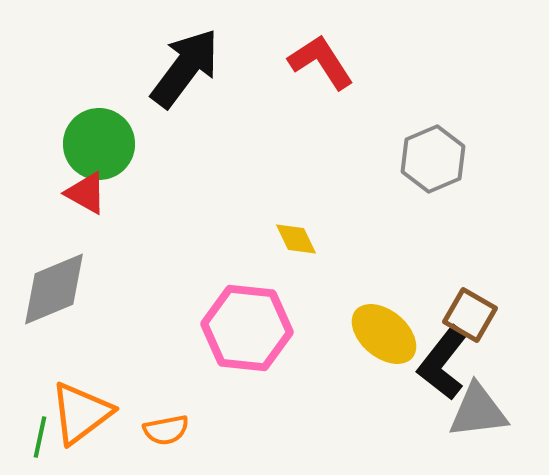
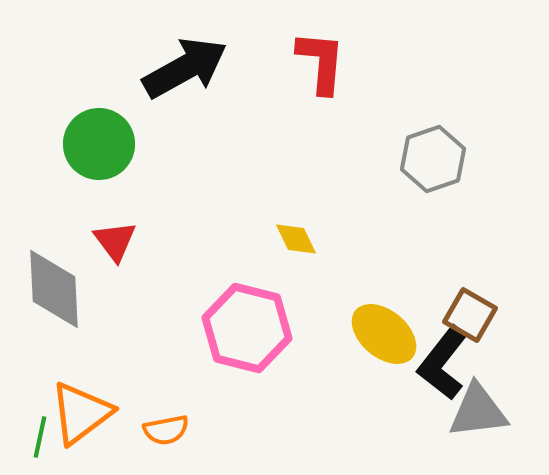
red L-shape: rotated 38 degrees clockwise
black arrow: rotated 24 degrees clockwise
gray hexagon: rotated 4 degrees clockwise
red triangle: moved 29 px right, 48 px down; rotated 24 degrees clockwise
gray diamond: rotated 70 degrees counterclockwise
pink hexagon: rotated 8 degrees clockwise
